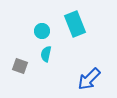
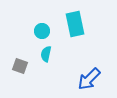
cyan rectangle: rotated 10 degrees clockwise
